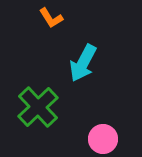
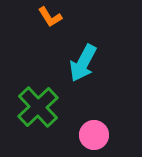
orange L-shape: moved 1 px left, 1 px up
pink circle: moved 9 px left, 4 px up
